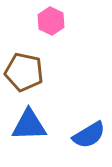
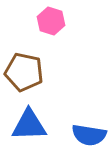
pink hexagon: rotated 8 degrees counterclockwise
blue semicircle: rotated 40 degrees clockwise
